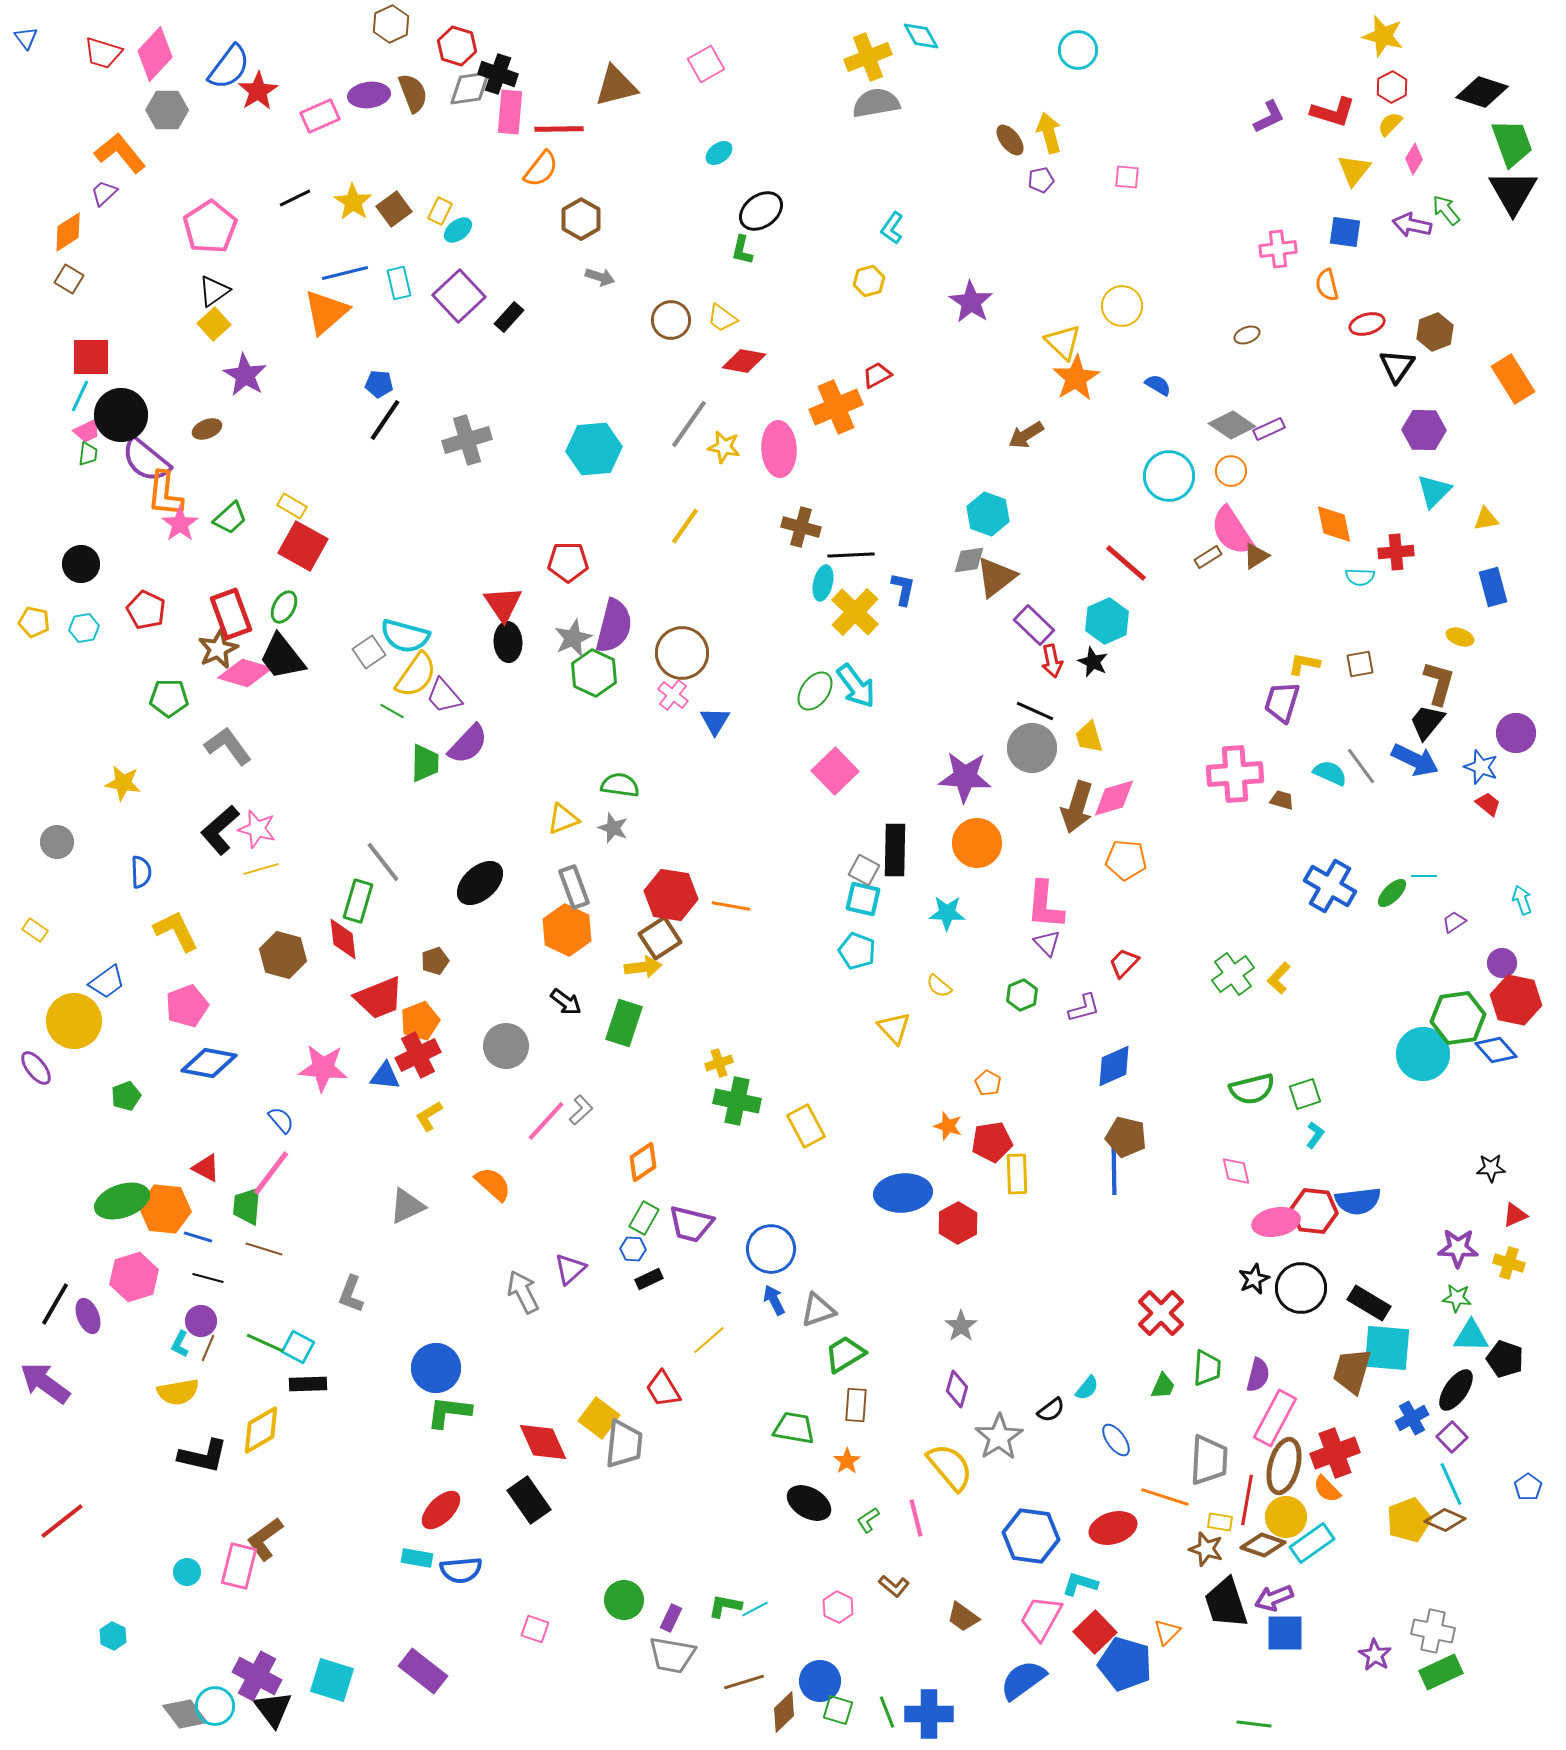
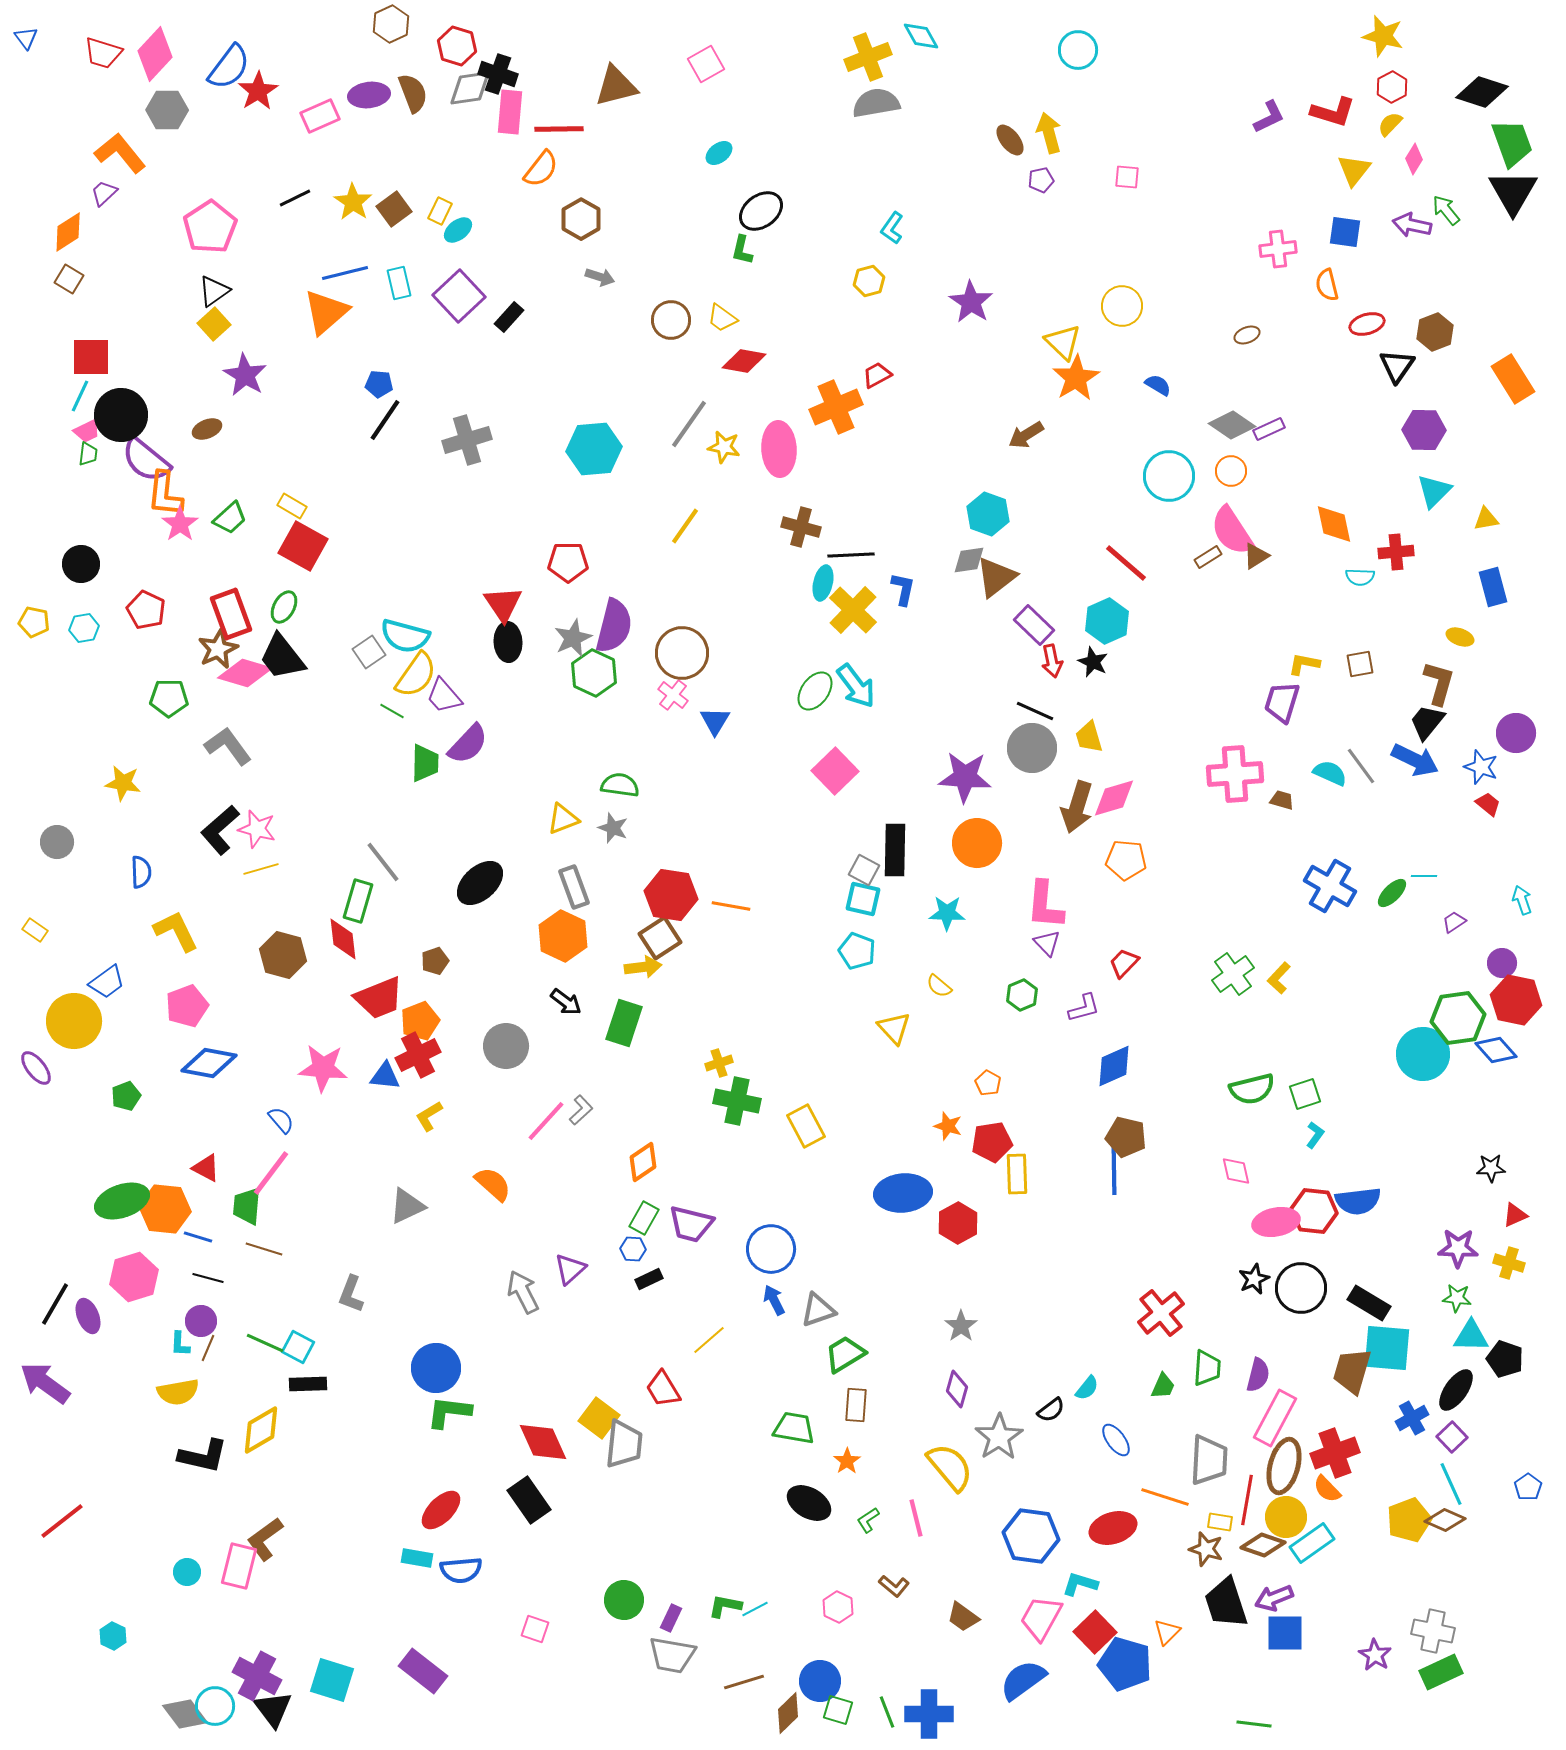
yellow cross at (855, 612): moved 2 px left, 2 px up
orange hexagon at (567, 930): moved 4 px left, 6 px down
red cross at (1161, 1313): rotated 6 degrees clockwise
cyan L-shape at (180, 1344): rotated 24 degrees counterclockwise
brown diamond at (784, 1712): moved 4 px right, 1 px down
